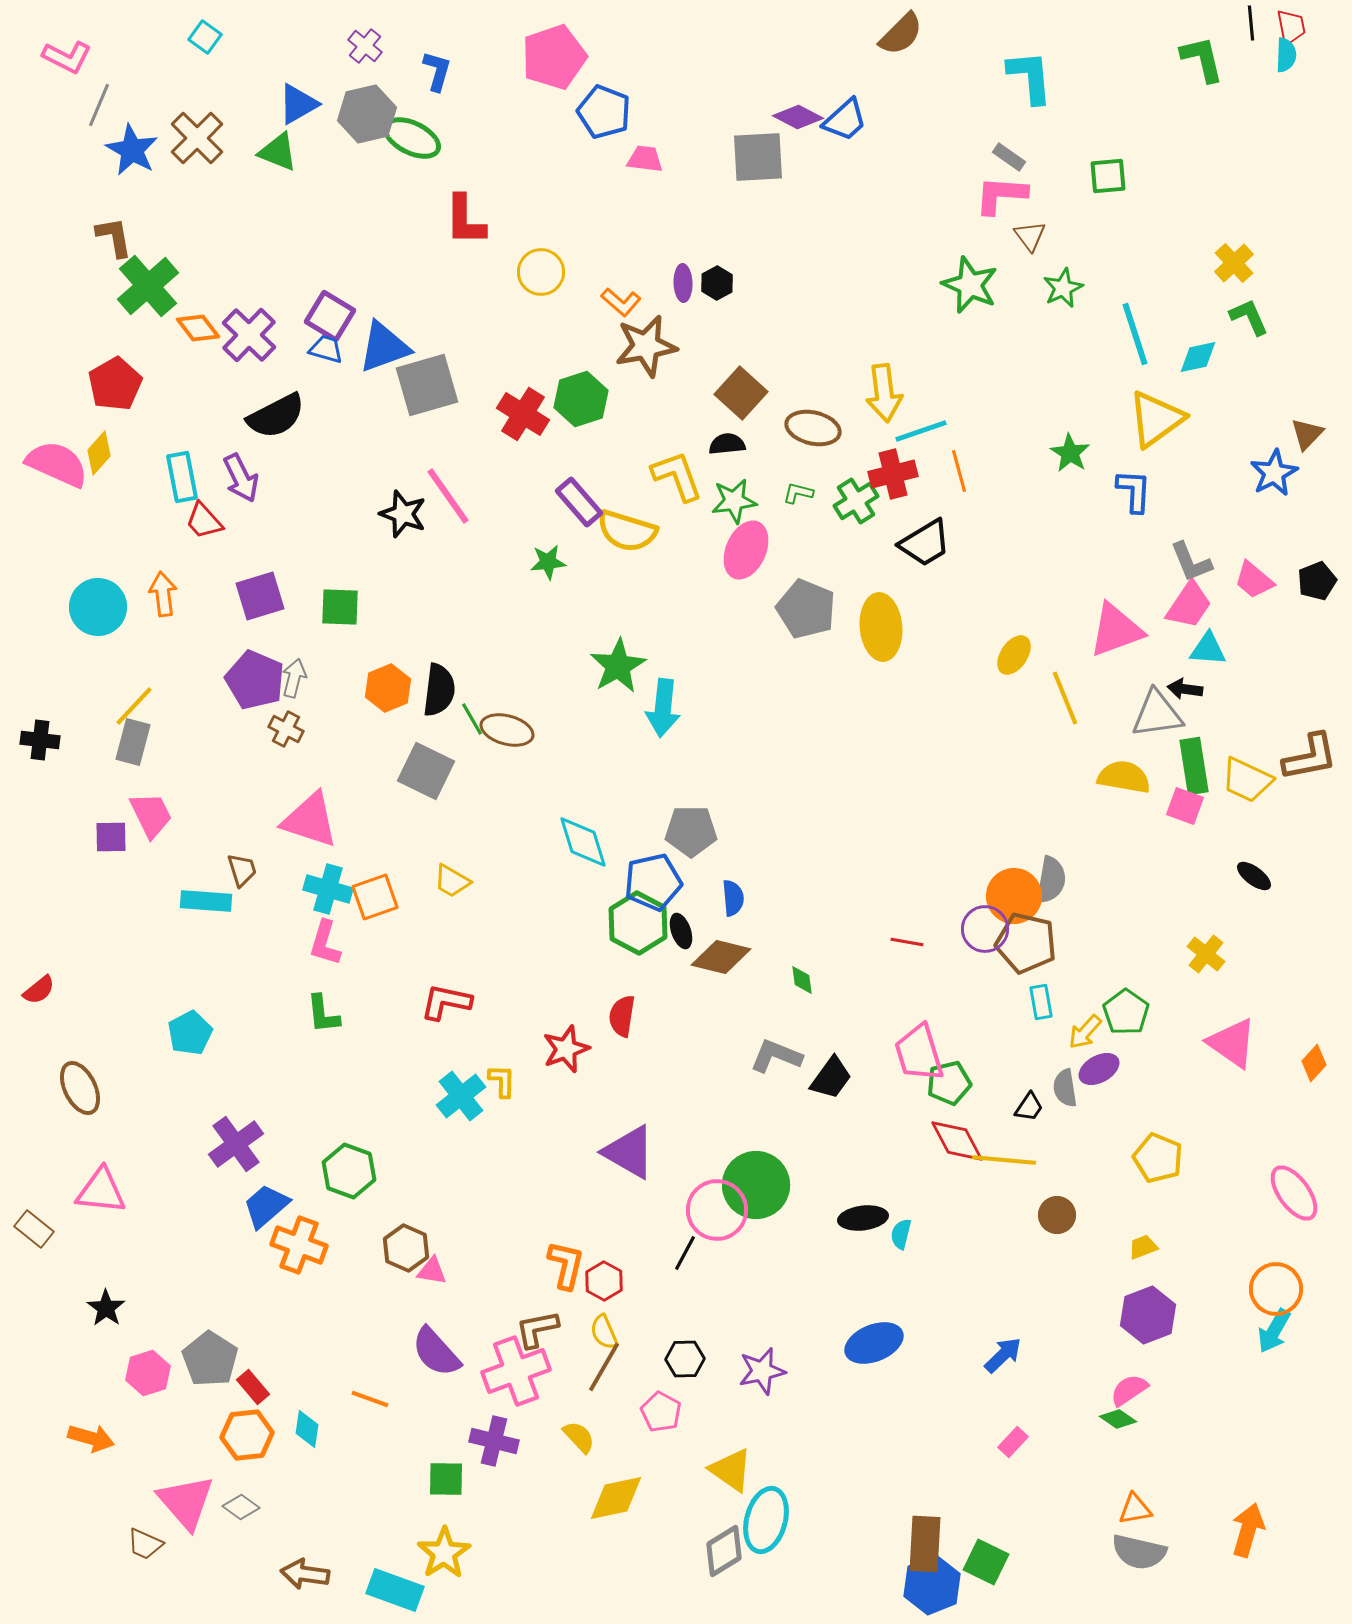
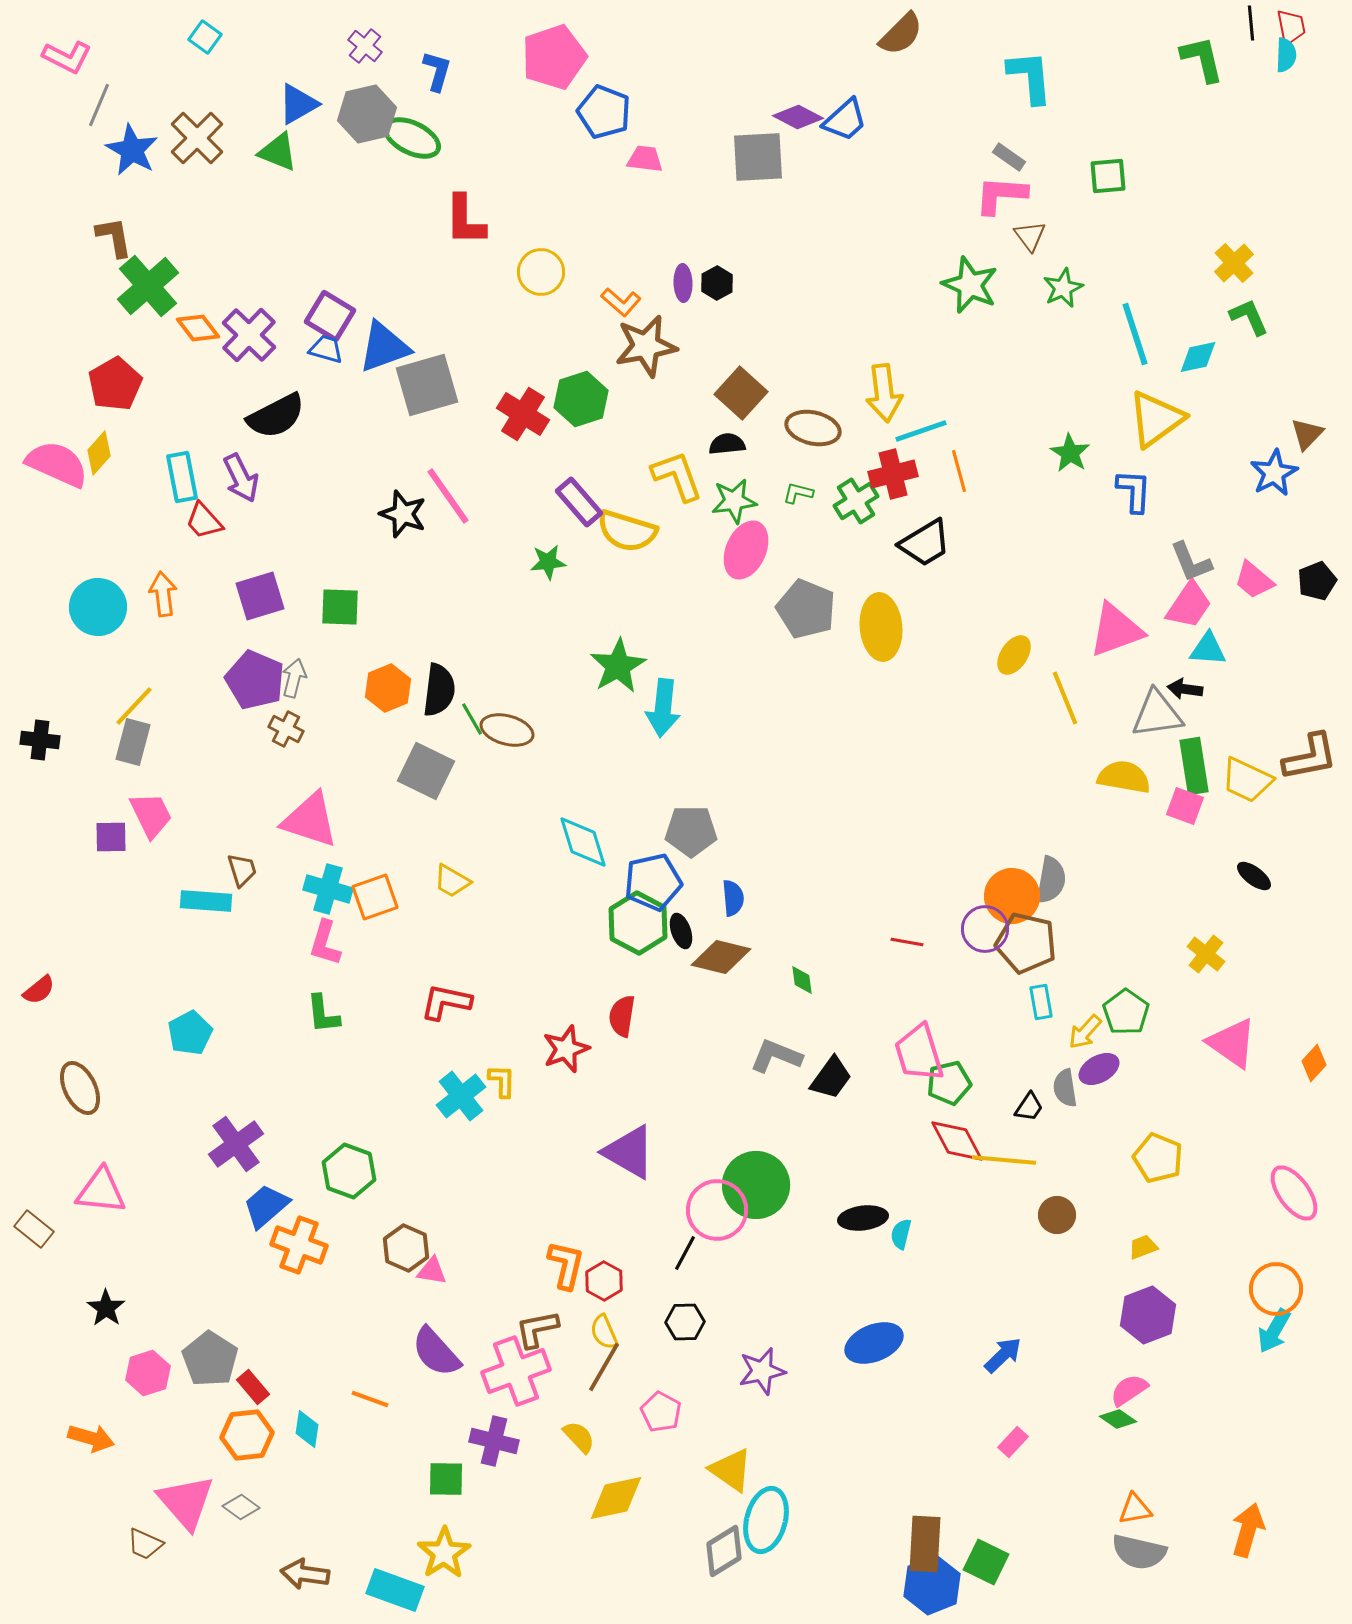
orange circle at (1014, 896): moved 2 px left
black hexagon at (685, 1359): moved 37 px up
